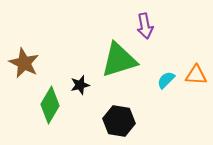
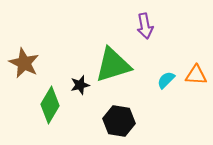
green triangle: moved 6 px left, 5 px down
